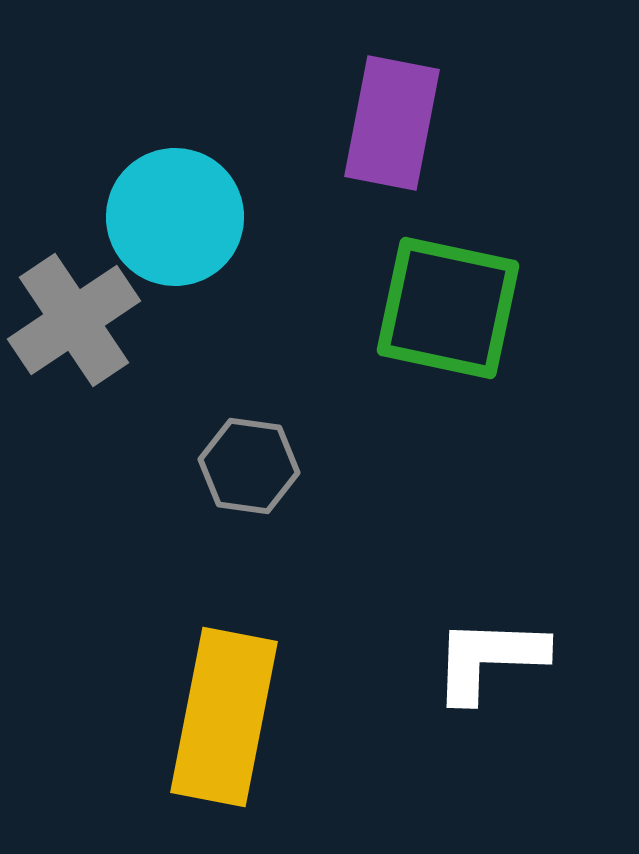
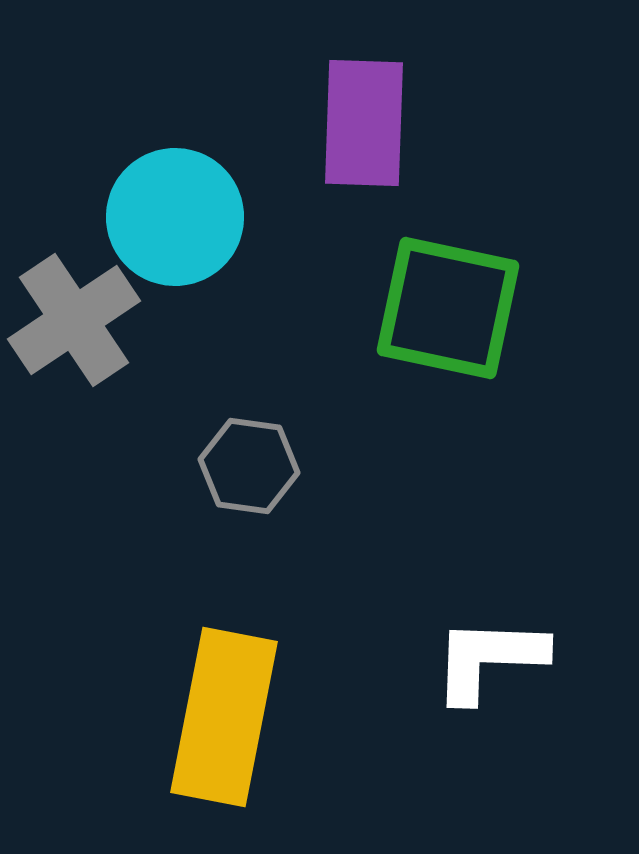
purple rectangle: moved 28 px left; rotated 9 degrees counterclockwise
